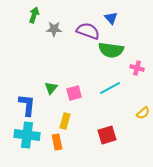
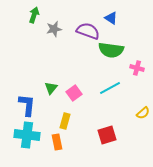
blue triangle: rotated 16 degrees counterclockwise
gray star: rotated 14 degrees counterclockwise
pink square: rotated 21 degrees counterclockwise
